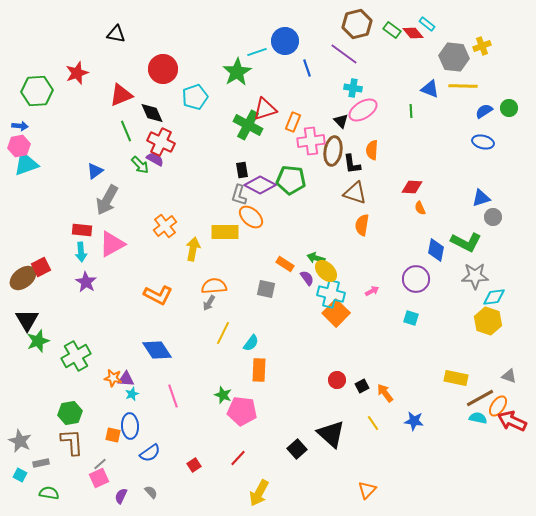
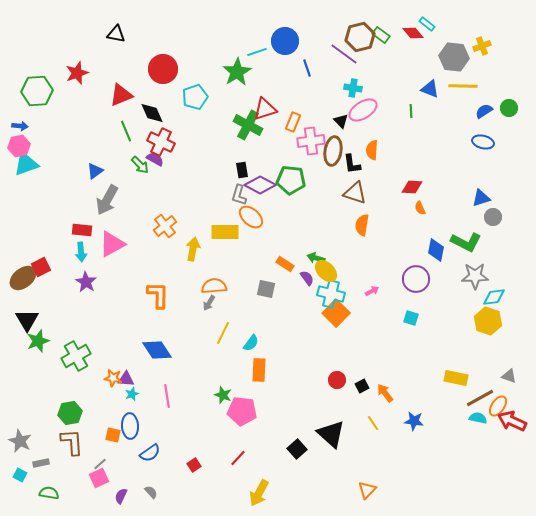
brown hexagon at (357, 24): moved 3 px right, 13 px down
green rectangle at (392, 30): moved 11 px left, 5 px down
orange L-shape at (158, 295): rotated 116 degrees counterclockwise
pink line at (173, 396): moved 6 px left; rotated 10 degrees clockwise
